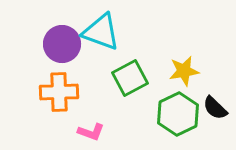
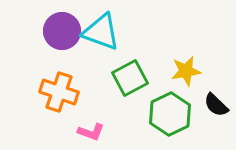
purple circle: moved 13 px up
yellow star: moved 2 px right
orange cross: rotated 21 degrees clockwise
black semicircle: moved 1 px right, 3 px up
green hexagon: moved 8 px left
